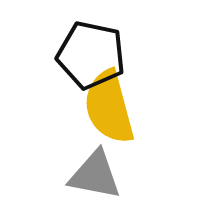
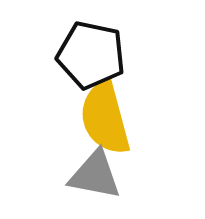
yellow semicircle: moved 4 px left, 11 px down
